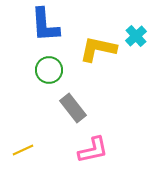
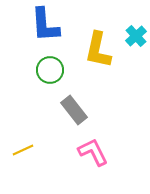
yellow L-shape: moved 1 px down; rotated 90 degrees counterclockwise
green circle: moved 1 px right
gray rectangle: moved 1 px right, 2 px down
pink L-shape: moved 2 px down; rotated 104 degrees counterclockwise
